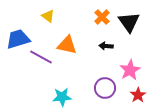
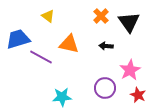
orange cross: moved 1 px left, 1 px up
orange triangle: moved 2 px right, 1 px up
red star: rotated 14 degrees counterclockwise
